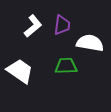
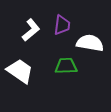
white L-shape: moved 2 px left, 4 px down
